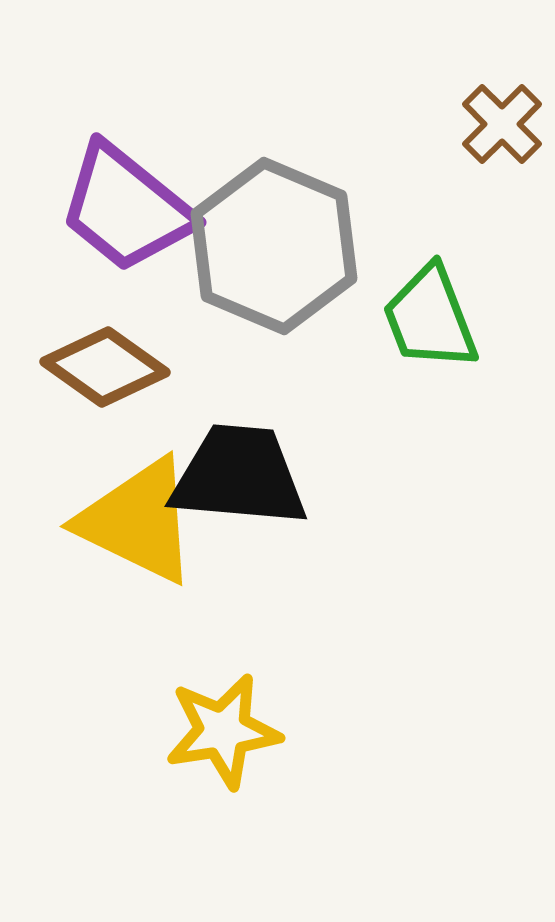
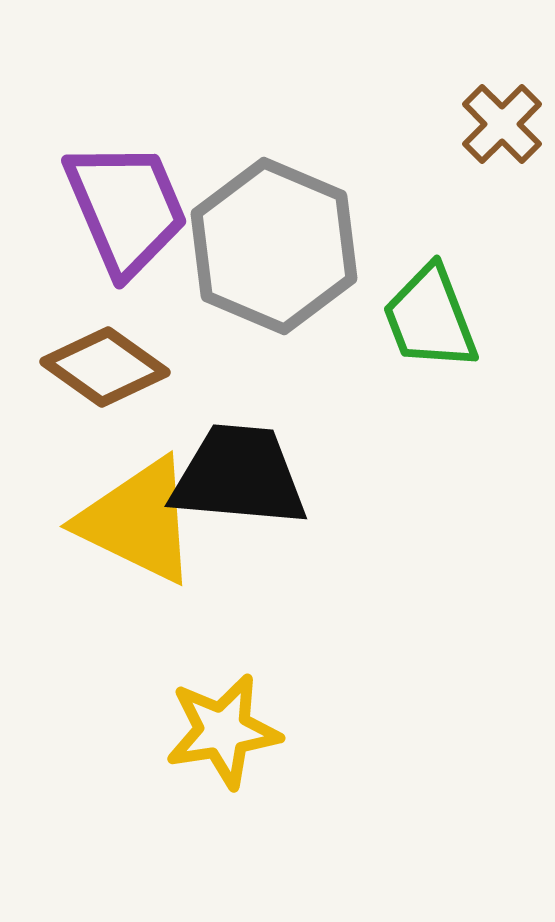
purple trapezoid: rotated 152 degrees counterclockwise
